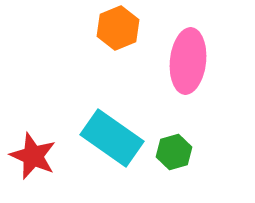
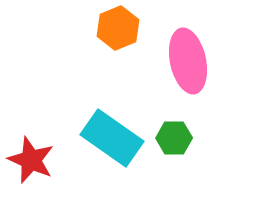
pink ellipse: rotated 18 degrees counterclockwise
green hexagon: moved 14 px up; rotated 16 degrees clockwise
red star: moved 2 px left, 4 px down
